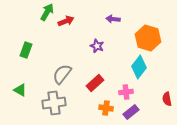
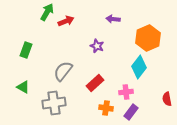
orange hexagon: rotated 20 degrees clockwise
gray semicircle: moved 1 px right, 3 px up
green triangle: moved 3 px right, 3 px up
purple rectangle: rotated 14 degrees counterclockwise
